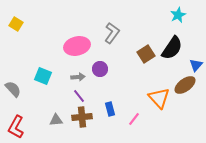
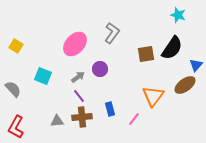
cyan star: rotated 28 degrees counterclockwise
yellow square: moved 22 px down
pink ellipse: moved 2 px left, 2 px up; rotated 35 degrees counterclockwise
brown square: rotated 24 degrees clockwise
gray arrow: rotated 32 degrees counterclockwise
orange triangle: moved 6 px left, 2 px up; rotated 20 degrees clockwise
gray triangle: moved 1 px right, 1 px down
